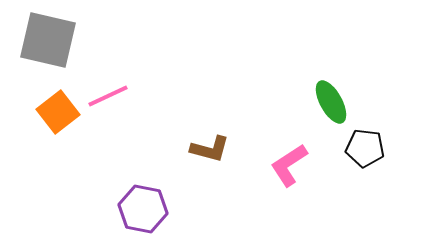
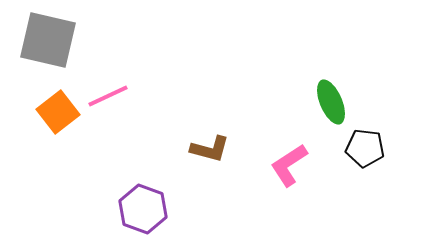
green ellipse: rotated 6 degrees clockwise
purple hexagon: rotated 9 degrees clockwise
